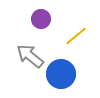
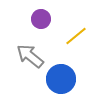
blue circle: moved 5 px down
